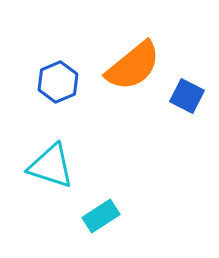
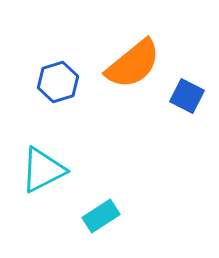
orange semicircle: moved 2 px up
blue hexagon: rotated 6 degrees clockwise
cyan triangle: moved 8 px left, 4 px down; rotated 45 degrees counterclockwise
